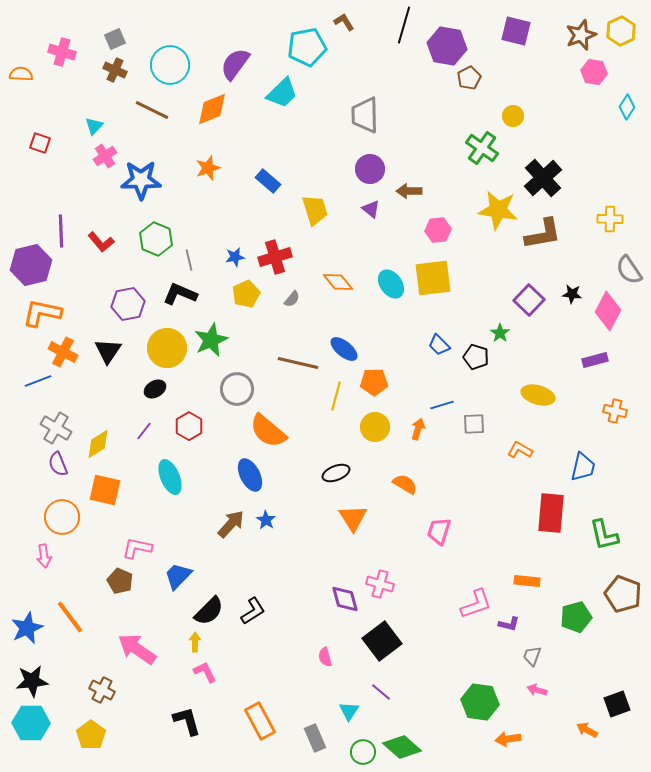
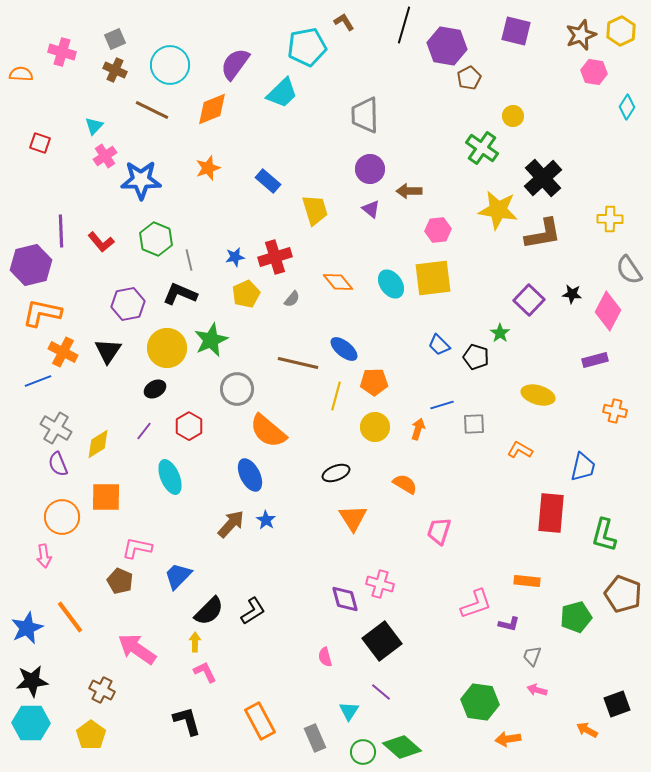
orange square at (105, 490): moved 1 px right, 7 px down; rotated 12 degrees counterclockwise
green L-shape at (604, 535): rotated 28 degrees clockwise
